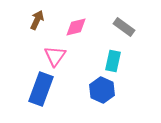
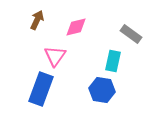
gray rectangle: moved 7 px right, 7 px down
blue hexagon: rotated 15 degrees counterclockwise
